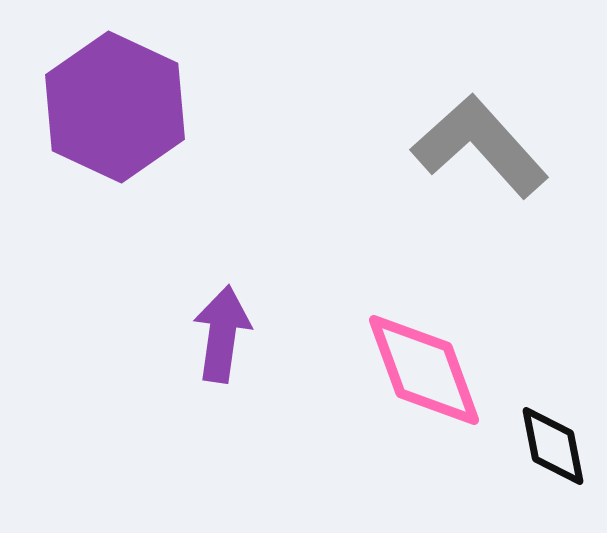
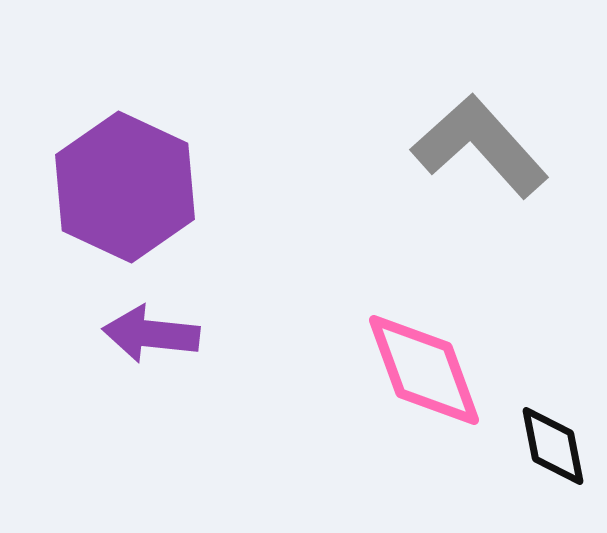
purple hexagon: moved 10 px right, 80 px down
purple arrow: moved 71 px left; rotated 92 degrees counterclockwise
